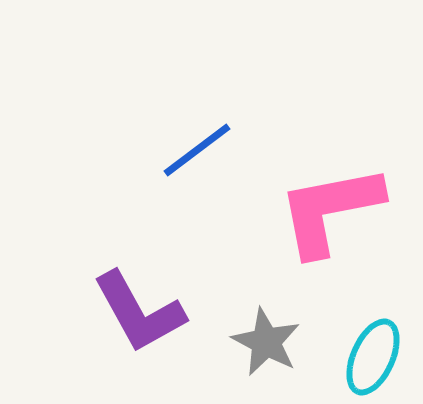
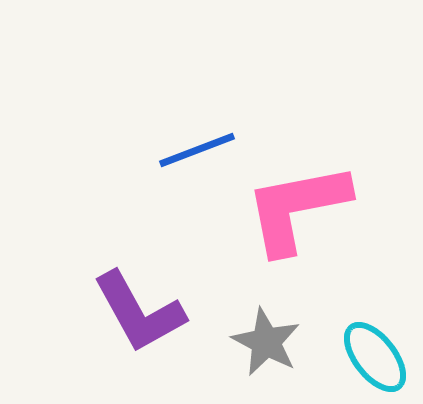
blue line: rotated 16 degrees clockwise
pink L-shape: moved 33 px left, 2 px up
cyan ellipse: moved 2 px right; rotated 62 degrees counterclockwise
